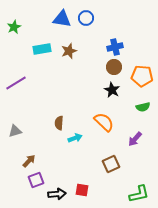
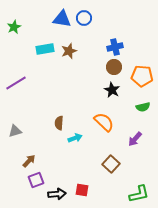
blue circle: moved 2 px left
cyan rectangle: moved 3 px right
brown square: rotated 24 degrees counterclockwise
